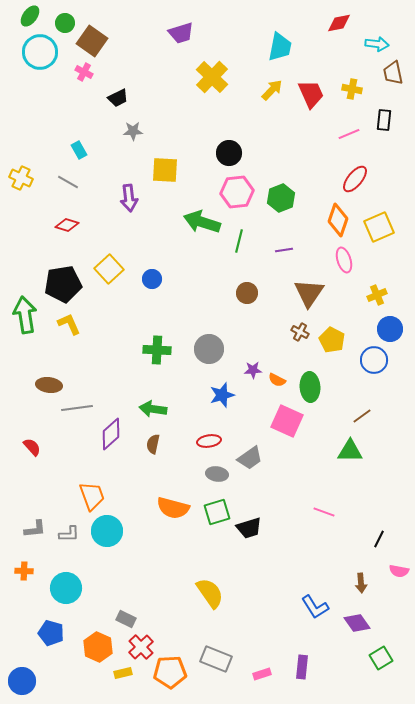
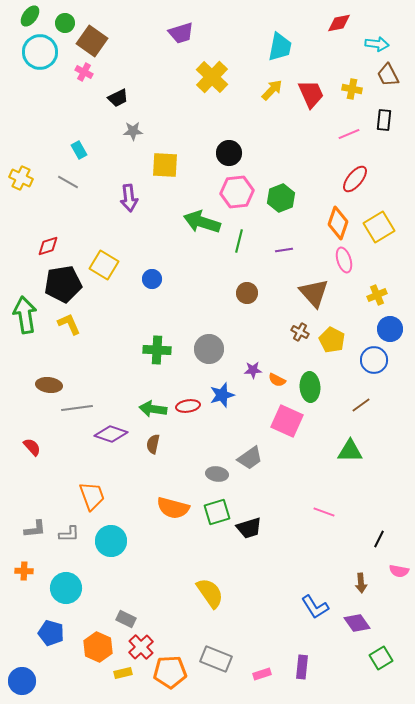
brown trapezoid at (393, 73): moved 5 px left, 2 px down; rotated 15 degrees counterclockwise
yellow square at (165, 170): moved 5 px up
orange diamond at (338, 220): moved 3 px down
red diamond at (67, 225): moved 19 px left, 21 px down; rotated 35 degrees counterclockwise
yellow square at (379, 227): rotated 8 degrees counterclockwise
yellow square at (109, 269): moved 5 px left, 4 px up; rotated 16 degrees counterclockwise
brown triangle at (309, 293): moved 5 px right; rotated 16 degrees counterclockwise
brown line at (362, 416): moved 1 px left, 11 px up
purple diamond at (111, 434): rotated 60 degrees clockwise
red ellipse at (209, 441): moved 21 px left, 35 px up
cyan circle at (107, 531): moved 4 px right, 10 px down
